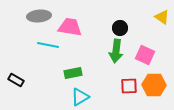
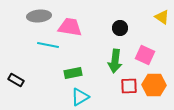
green arrow: moved 1 px left, 10 px down
